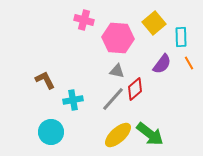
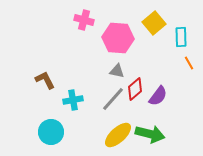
purple semicircle: moved 4 px left, 32 px down
green arrow: rotated 24 degrees counterclockwise
